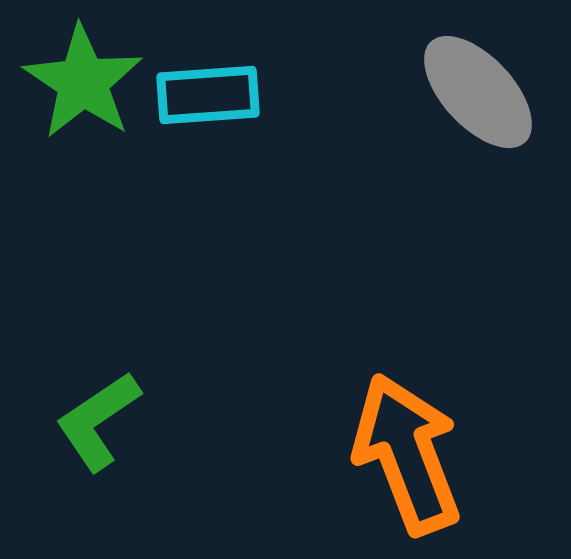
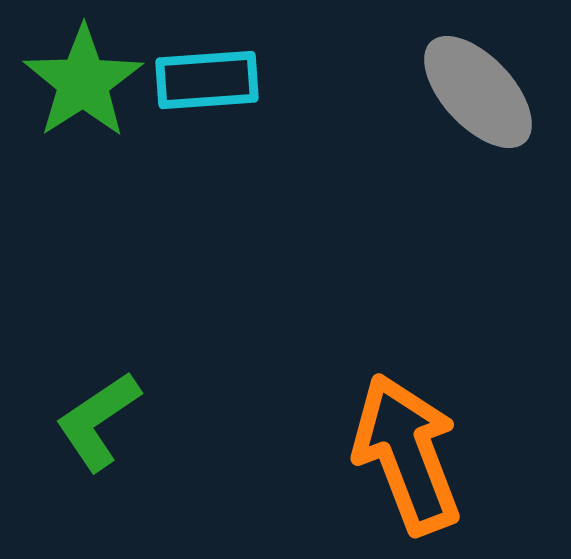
green star: rotated 5 degrees clockwise
cyan rectangle: moved 1 px left, 15 px up
